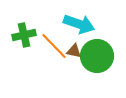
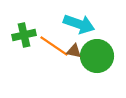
orange line: rotated 12 degrees counterclockwise
